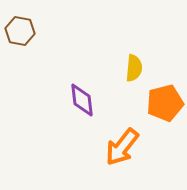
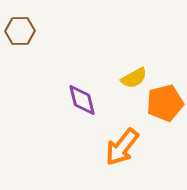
brown hexagon: rotated 12 degrees counterclockwise
yellow semicircle: moved 10 px down; rotated 56 degrees clockwise
purple diamond: rotated 8 degrees counterclockwise
